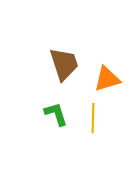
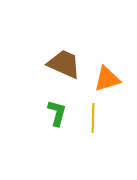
brown trapezoid: rotated 48 degrees counterclockwise
green L-shape: moved 1 px right, 1 px up; rotated 32 degrees clockwise
